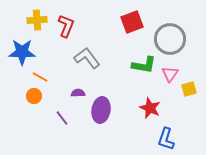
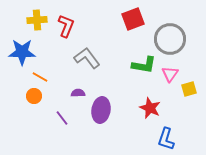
red square: moved 1 px right, 3 px up
